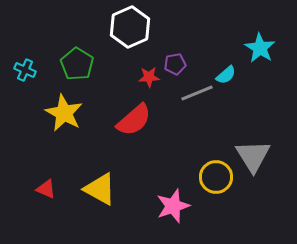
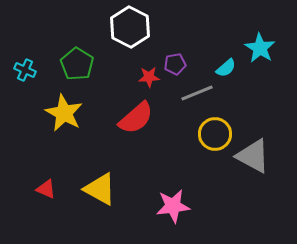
white hexagon: rotated 9 degrees counterclockwise
cyan semicircle: moved 7 px up
red semicircle: moved 2 px right, 2 px up
gray triangle: rotated 30 degrees counterclockwise
yellow circle: moved 1 px left, 43 px up
pink star: rotated 12 degrees clockwise
